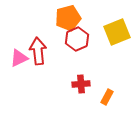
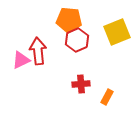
orange pentagon: moved 1 px right, 2 px down; rotated 20 degrees clockwise
red hexagon: moved 1 px down
pink triangle: moved 2 px right, 2 px down
